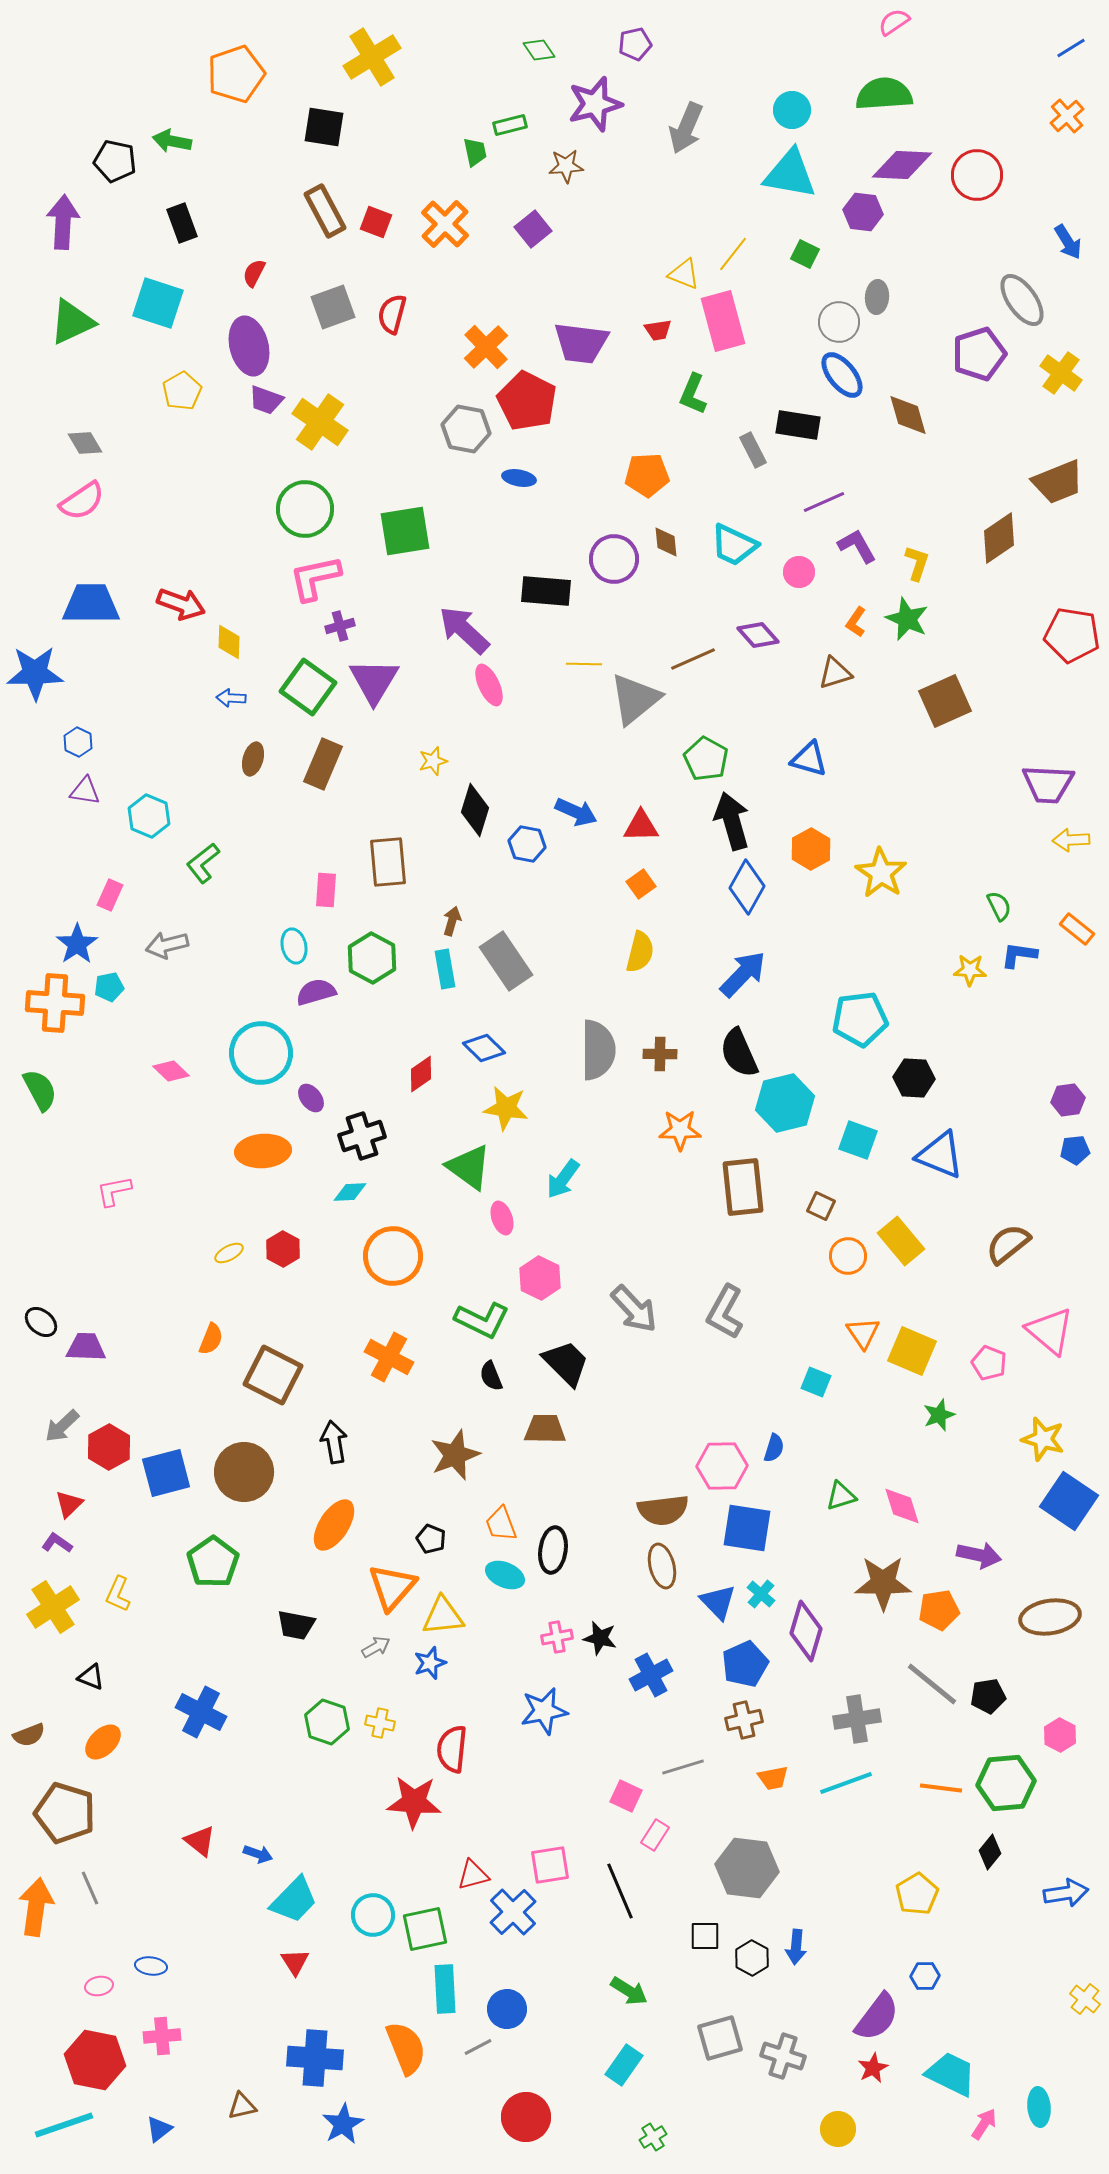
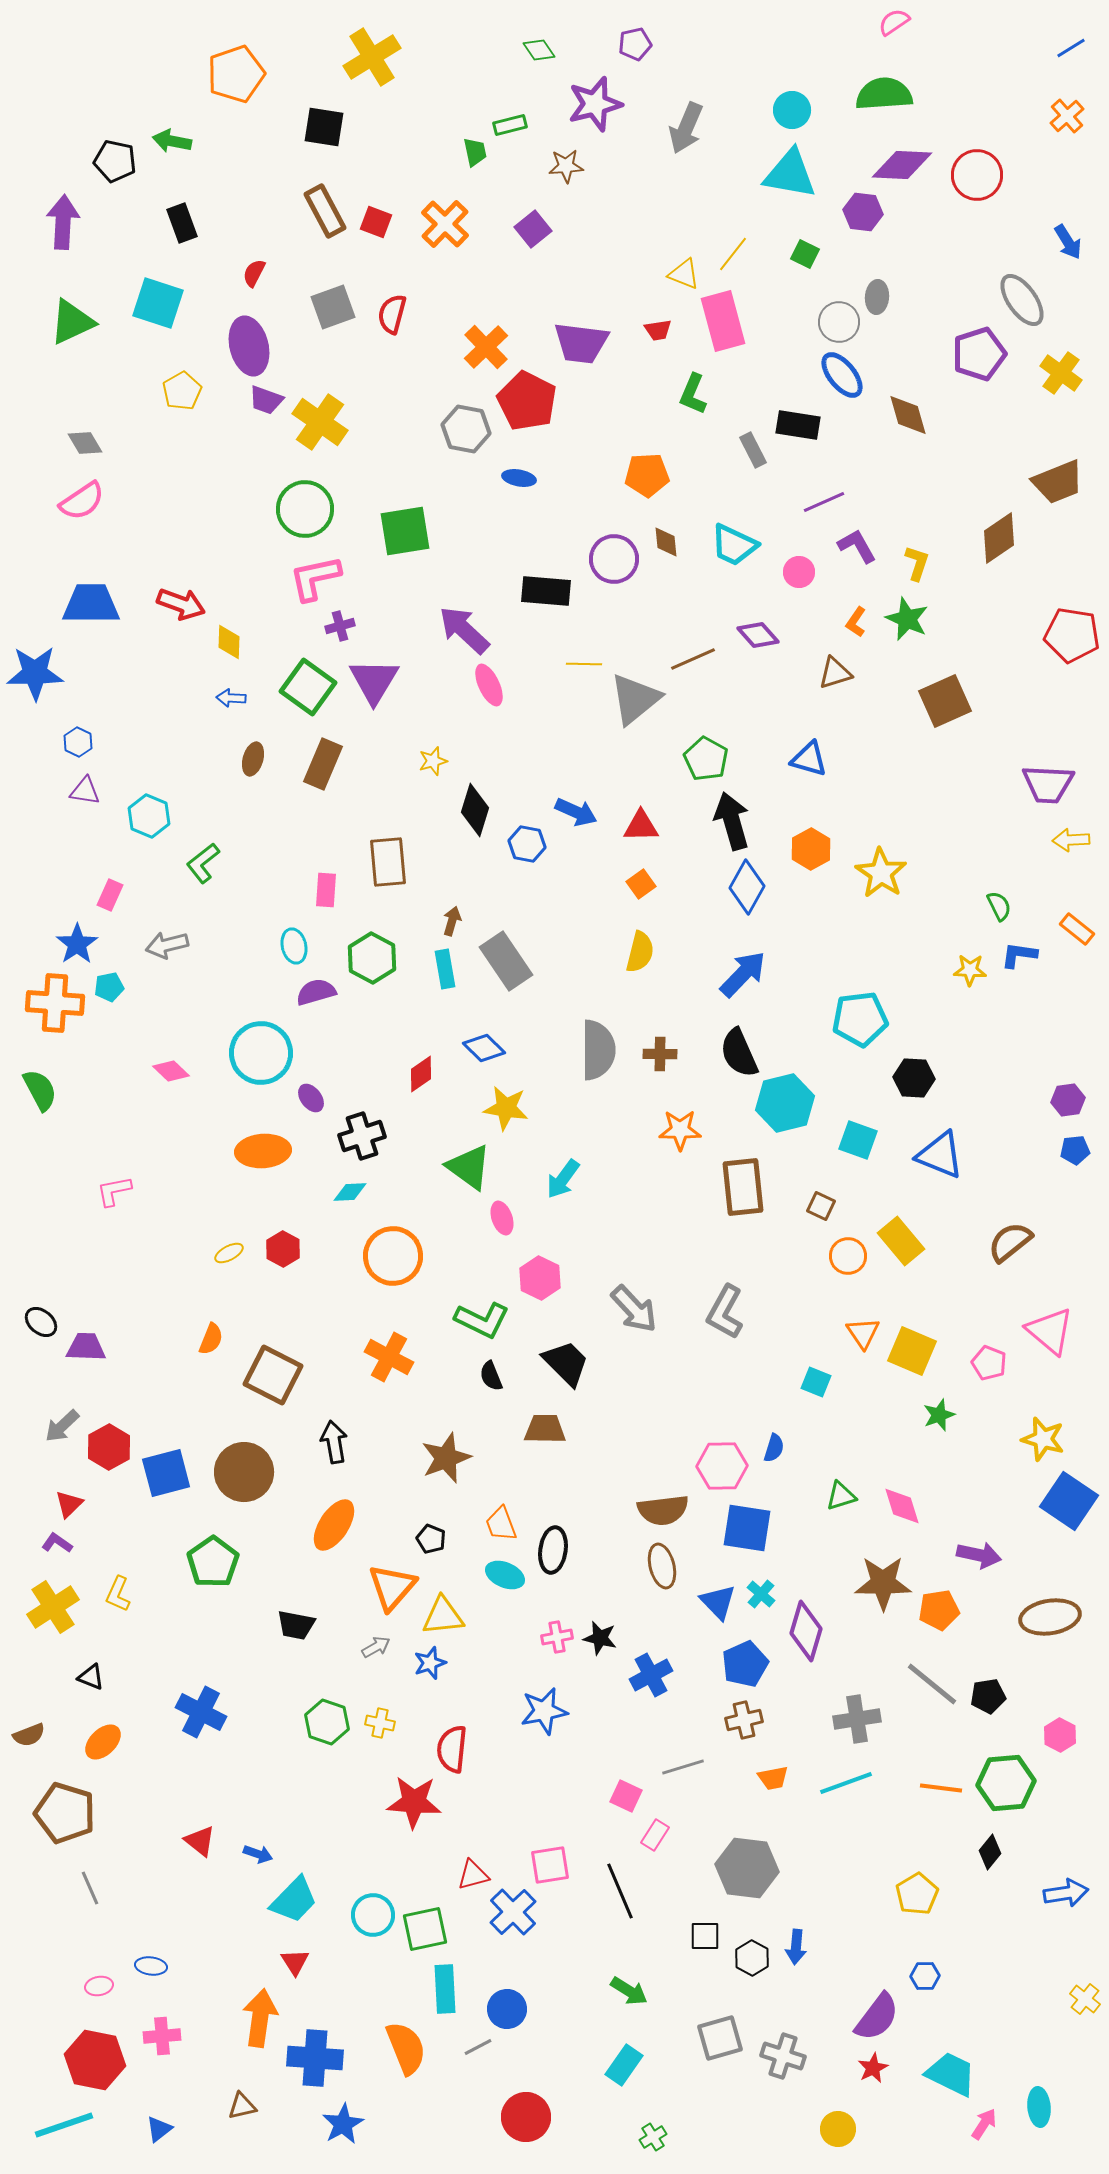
brown semicircle at (1008, 1244): moved 2 px right, 2 px up
brown star at (455, 1455): moved 9 px left, 3 px down
orange arrow at (36, 1907): moved 224 px right, 111 px down
